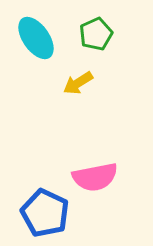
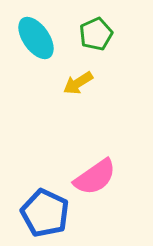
pink semicircle: rotated 24 degrees counterclockwise
